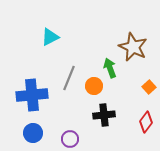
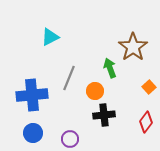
brown star: rotated 12 degrees clockwise
orange circle: moved 1 px right, 5 px down
